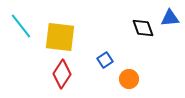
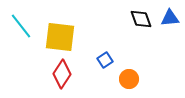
black diamond: moved 2 px left, 9 px up
